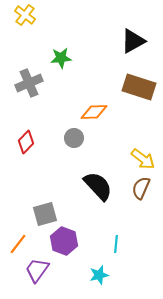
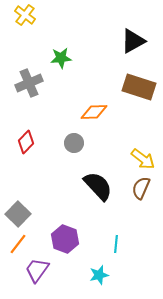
gray circle: moved 5 px down
gray square: moved 27 px left; rotated 30 degrees counterclockwise
purple hexagon: moved 1 px right, 2 px up
